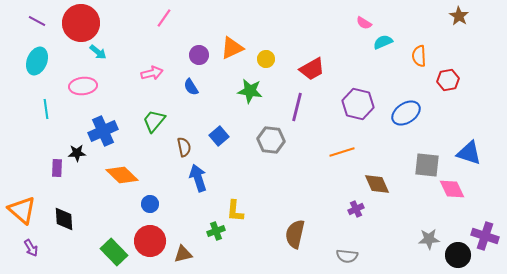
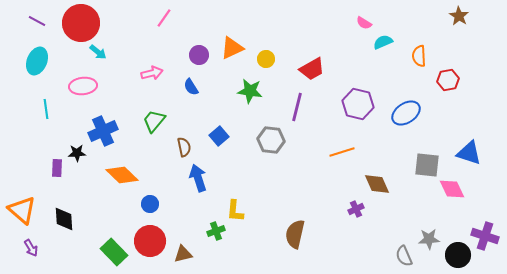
gray semicircle at (347, 256): moved 57 px right; rotated 60 degrees clockwise
